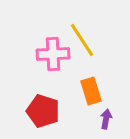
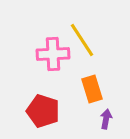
orange rectangle: moved 1 px right, 2 px up
